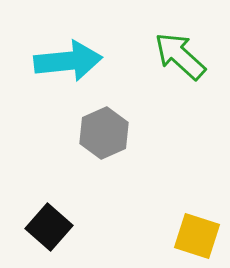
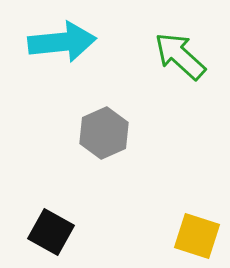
cyan arrow: moved 6 px left, 19 px up
black square: moved 2 px right, 5 px down; rotated 12 degrees counterclockwise
